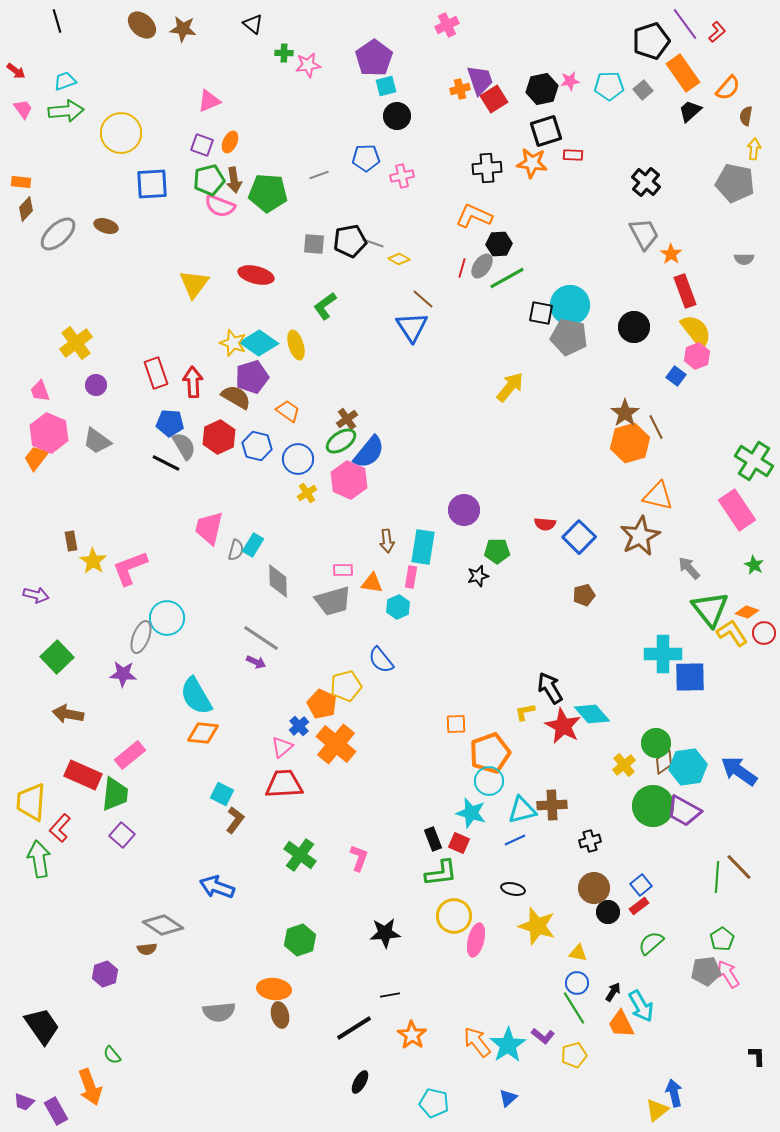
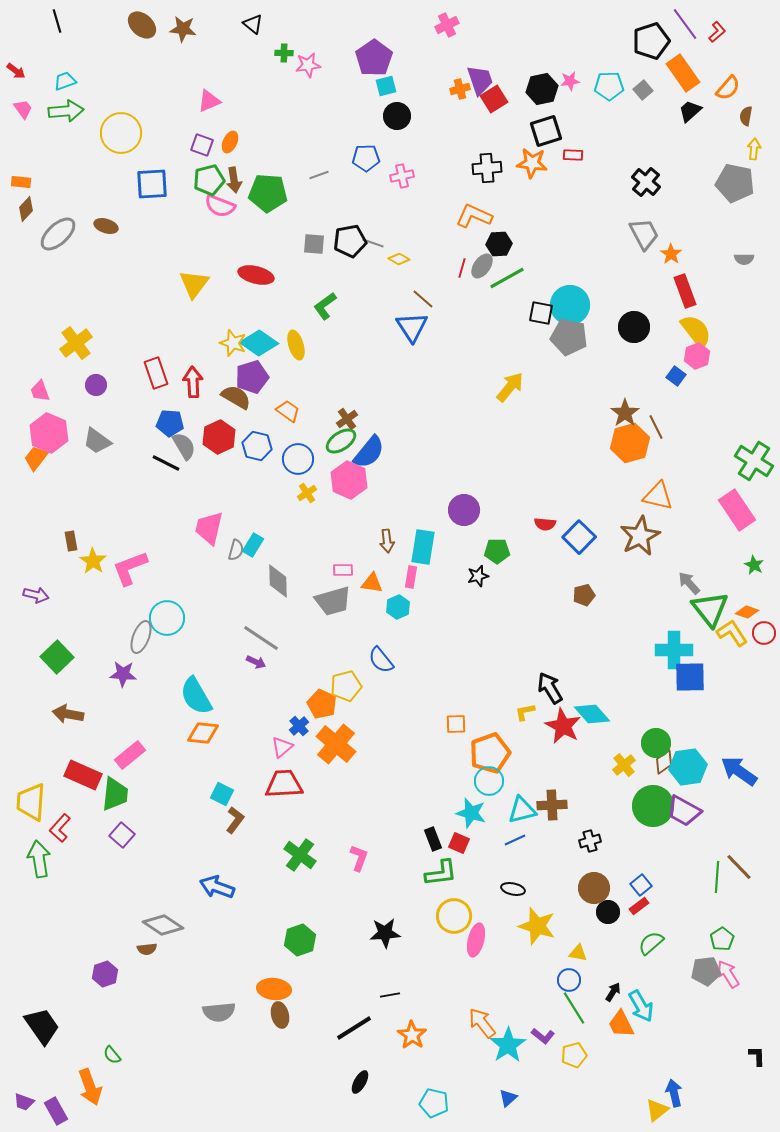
gray arrow at (689, 568): moved 15 px down
cyan cross at (663, 654): moved 11 px right, 4 px up
blue circle at (577, 983): moved 8 px left, 3 px up
orange arrow at (477, 1042): moved 5 px right, 19 px up
